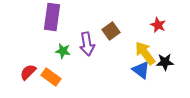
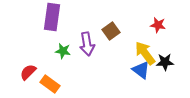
red star: rotated 14 degrees counterclockwise
orange rectangle: moved 1 px left, 7 px down
